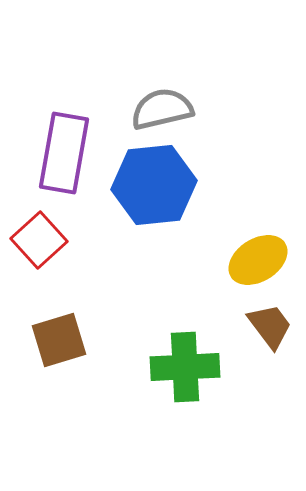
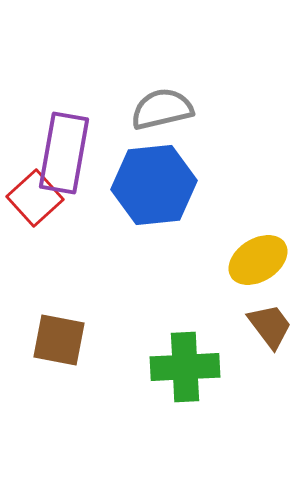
red square: moved 4 px left, 42 px up
brown square: rotated 28 degrees clockwise
